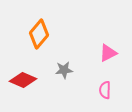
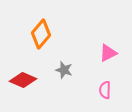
orange diamond: moved 2 px right
gray star: rotated 24 degrees clockwise
